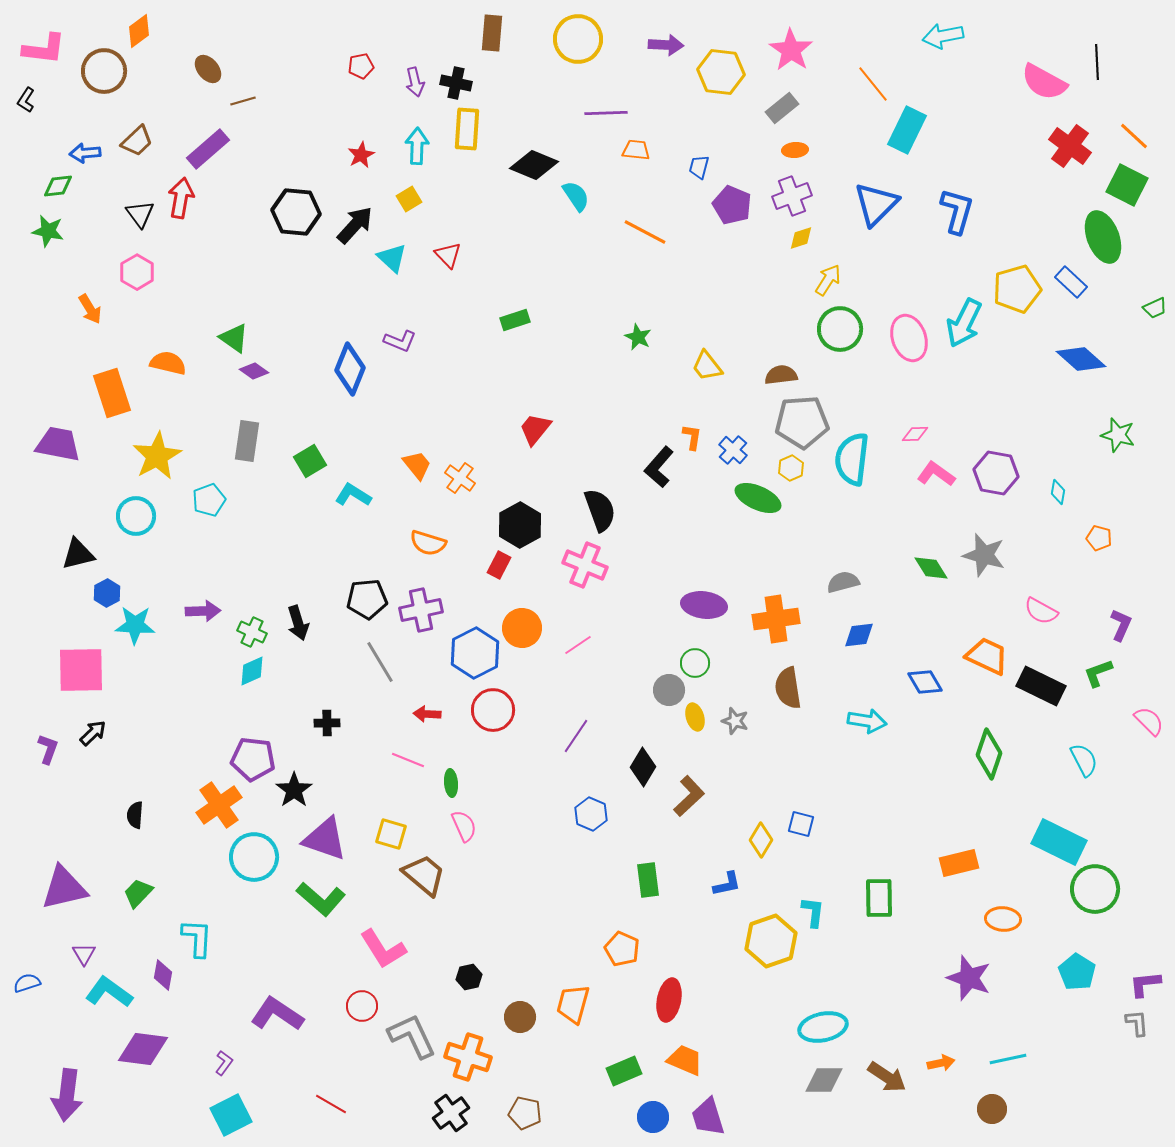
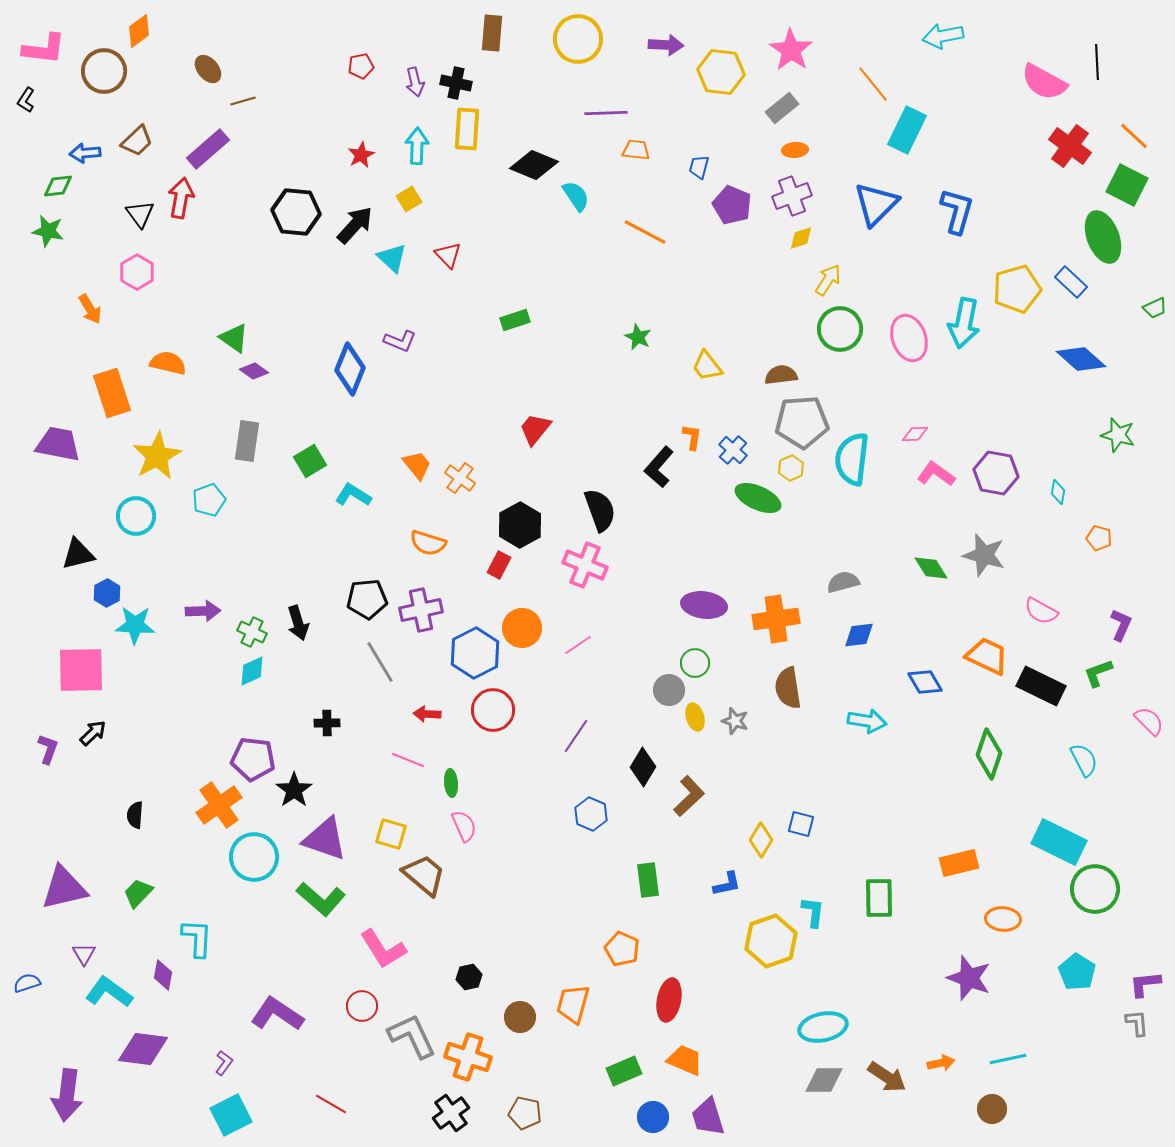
cyan arrow at (964, 323): rotated 15 degrees counterclockwise
